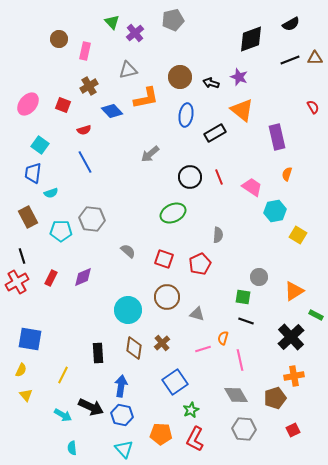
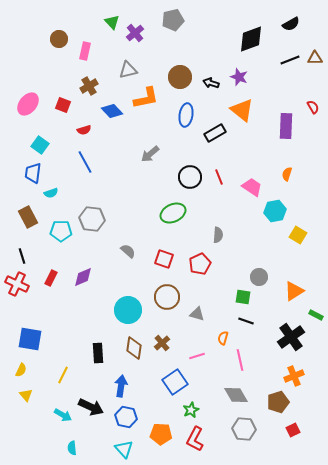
purple rectangle at (277, 137): moved 9 px right, 11 px up; rotated 15 degrees clockwise
red cross at (17, 282): moved 2 px down; rotated 35 degrees counterclockwise
black cross at (291, 337): rotated 8 degrees clockwise
pink line at (203, 349): moved 6 px left, 7 px down
orange cross at (294, 376): rotated 12 degrees counterclockwise
brown pentagon at (275, 398): moved 3 px right, 4 px down
blue hexagon at (122, 415): moved 4 px right, 2 px down
